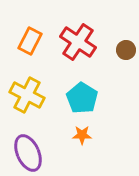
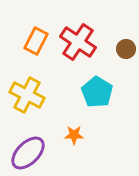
orange rectangle: moved 6 px right
brown circle: moved 1 px up
cyan pentagon: moved 15 px right, 6 px up
orange star: moved 8 px left
purple ellipse: rotated 69 degrees clockwise
